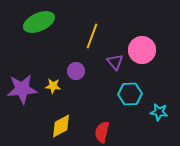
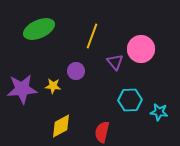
green ellipse: moved 7 px down
pink circle: moved 1 px left, 1 px up
cyan hexagon: moved 6 px down
